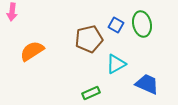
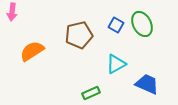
green ellipse: rotated 15 degrees counterclockwise
brown pentagon: moved 10 px left, 4 px up
